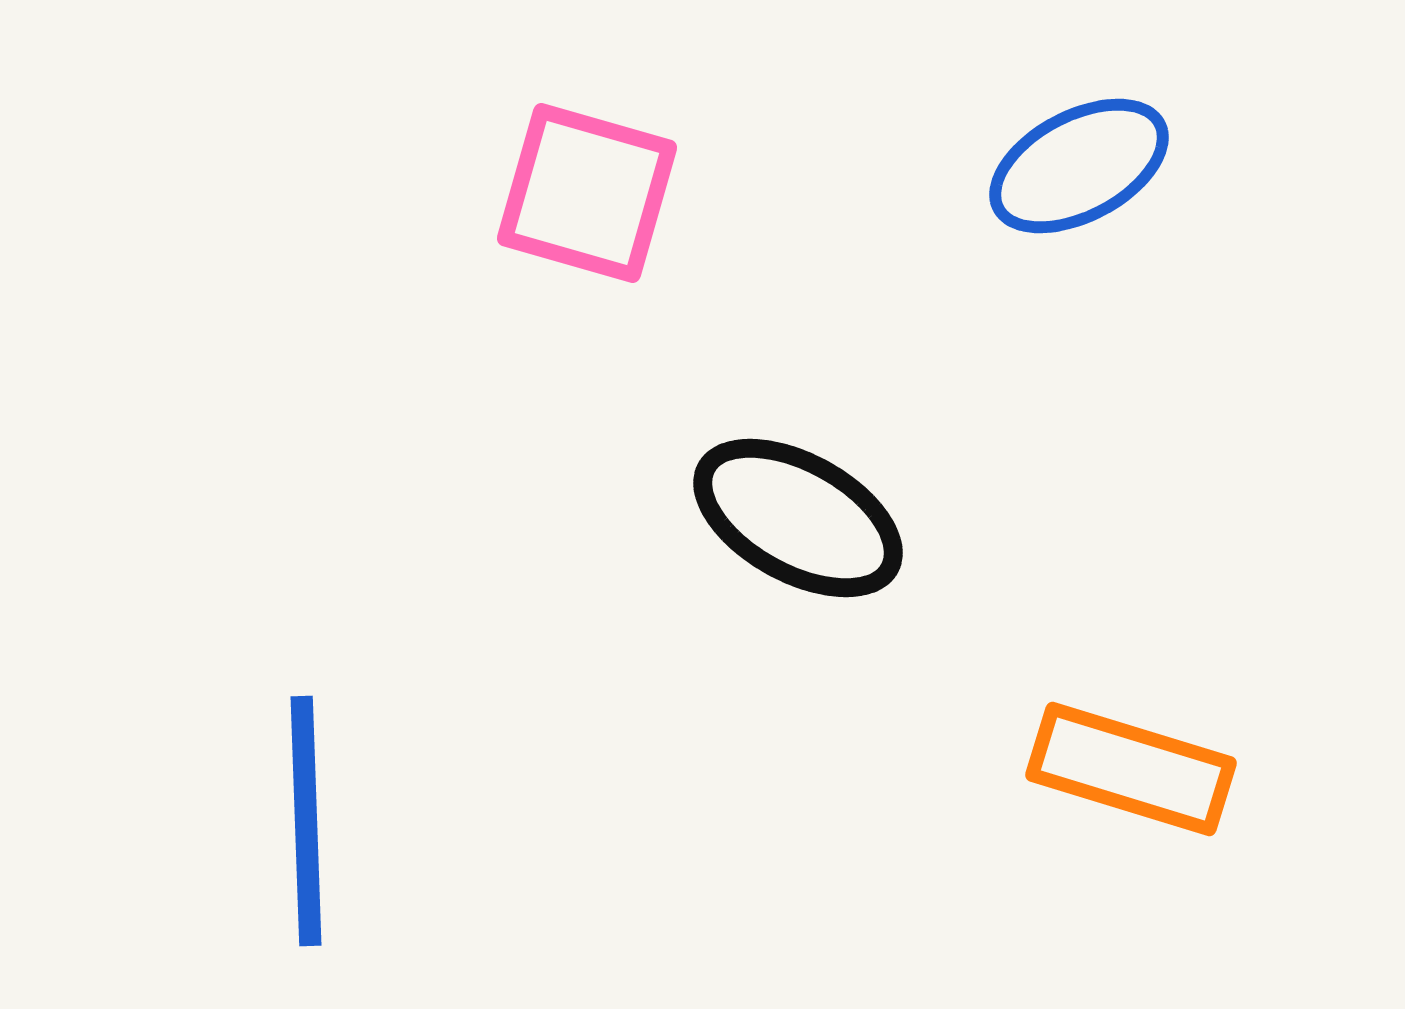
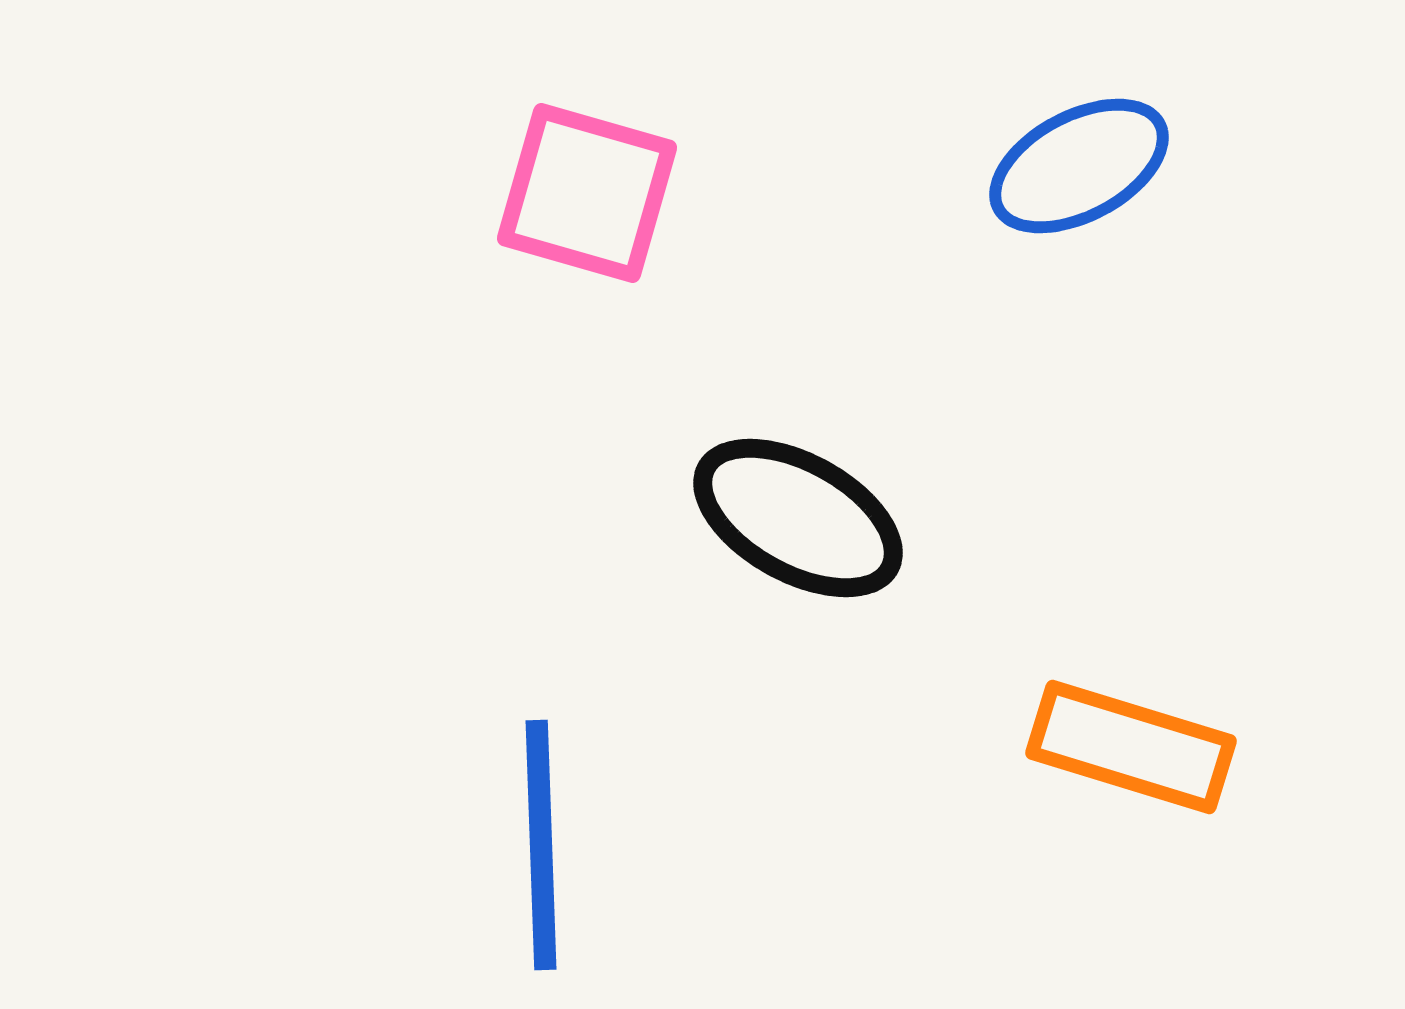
orange rectangle: moved 22 px up
blue line: moved 235 px right, 24 px down
